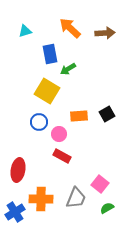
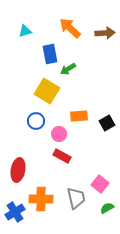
black square: moved 9 px down
blue circle: moved 3 px left, 1 px up
gray trapezoid: rotated 35 degrees counterclockwise
